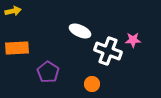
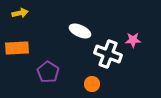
yellow arrow: moved 7 px right, 2 px down
white cross: moved 3 px down
